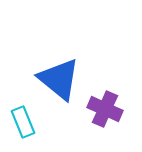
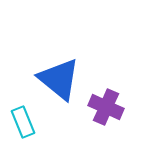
purple cross: moved 1 px right, 2 px up
